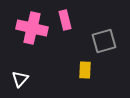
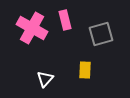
pink cross: rotated 16 degrees clockwise
gray square: moved 3 px left, 7 px up
white triangle: moved 25 px right
